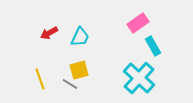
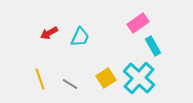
yellow square: moved 27 px right, 8 px down; rotated 18 degrees counterclockwise
